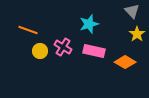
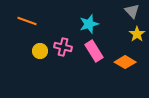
orange line: moved 1 px left, 9 px up
pink cross: rotated 18 degrees counterclockwise
pink rectangle: rotated 45 degrees clockwise
